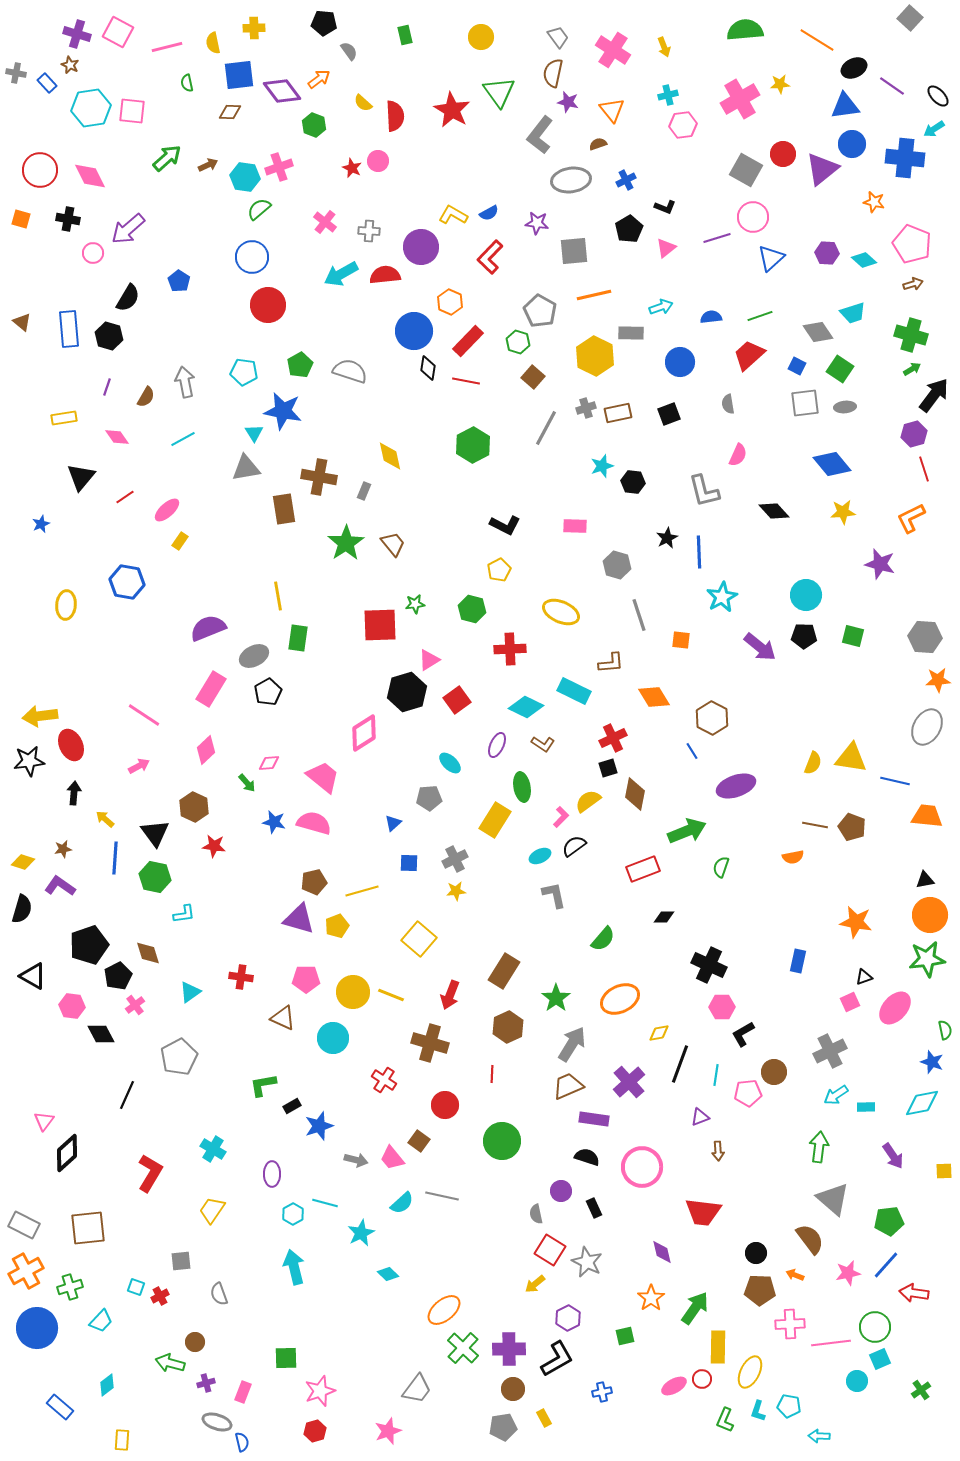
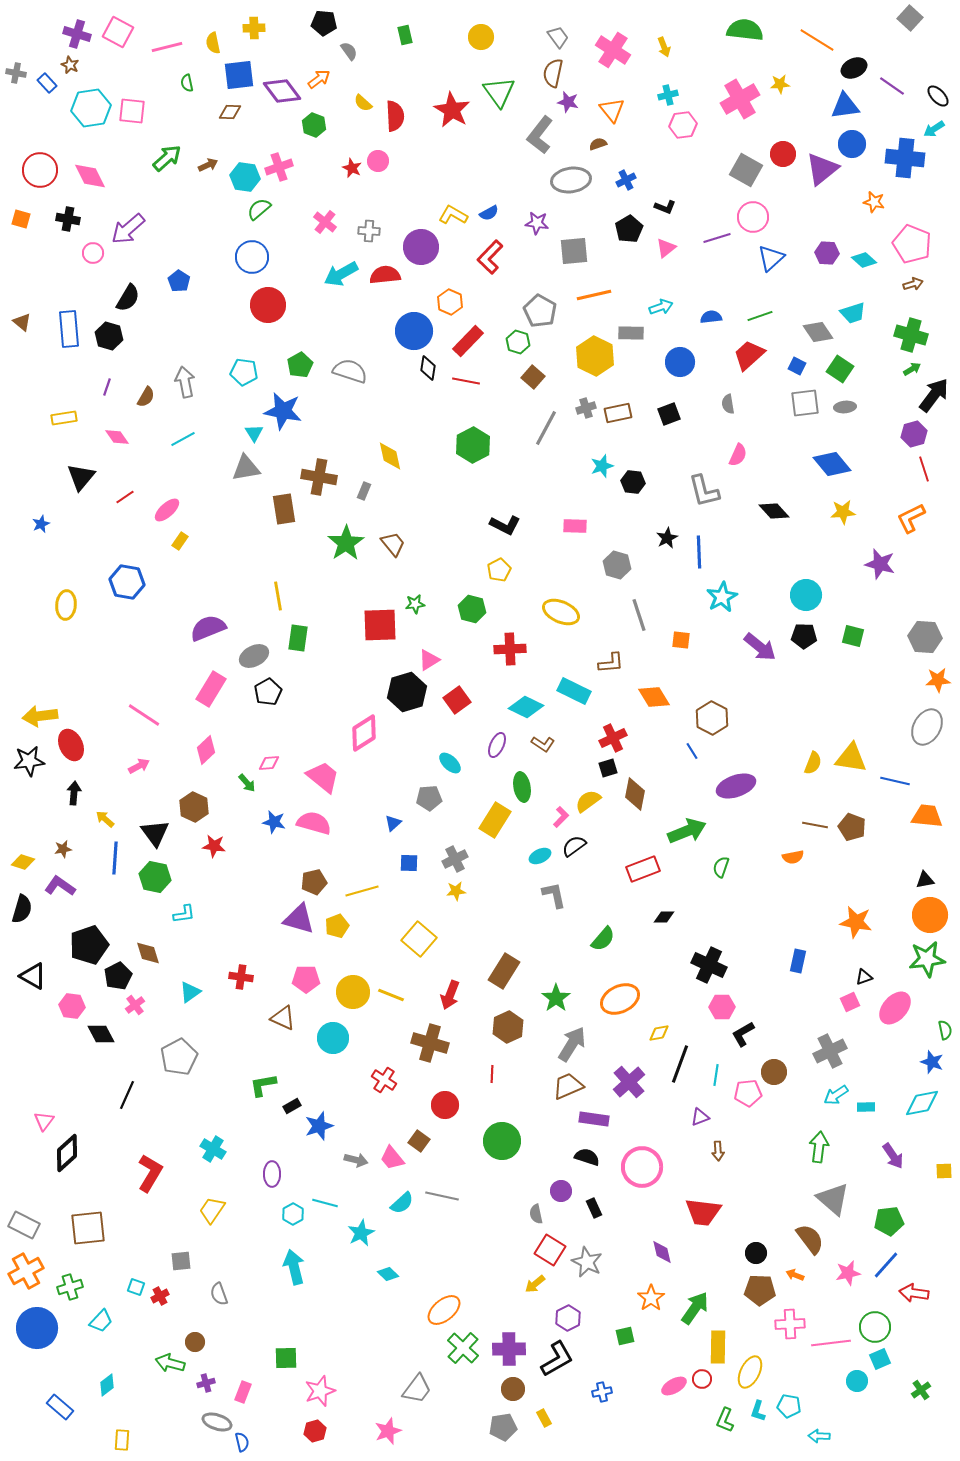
green semicircle at (745, 30): rotated 12 degrees clockwise
